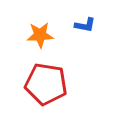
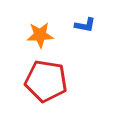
red pentagon: moved 3 px up
